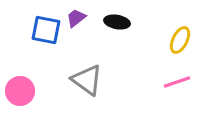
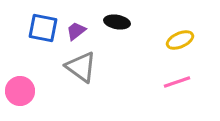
purple trapezoid: moved 13 px down
blue square: moved 3 px left, 2 px up
yellow ellipse: rotated 40 degrees clockwise
gray triangle: moved 6 px left, 13 px up
